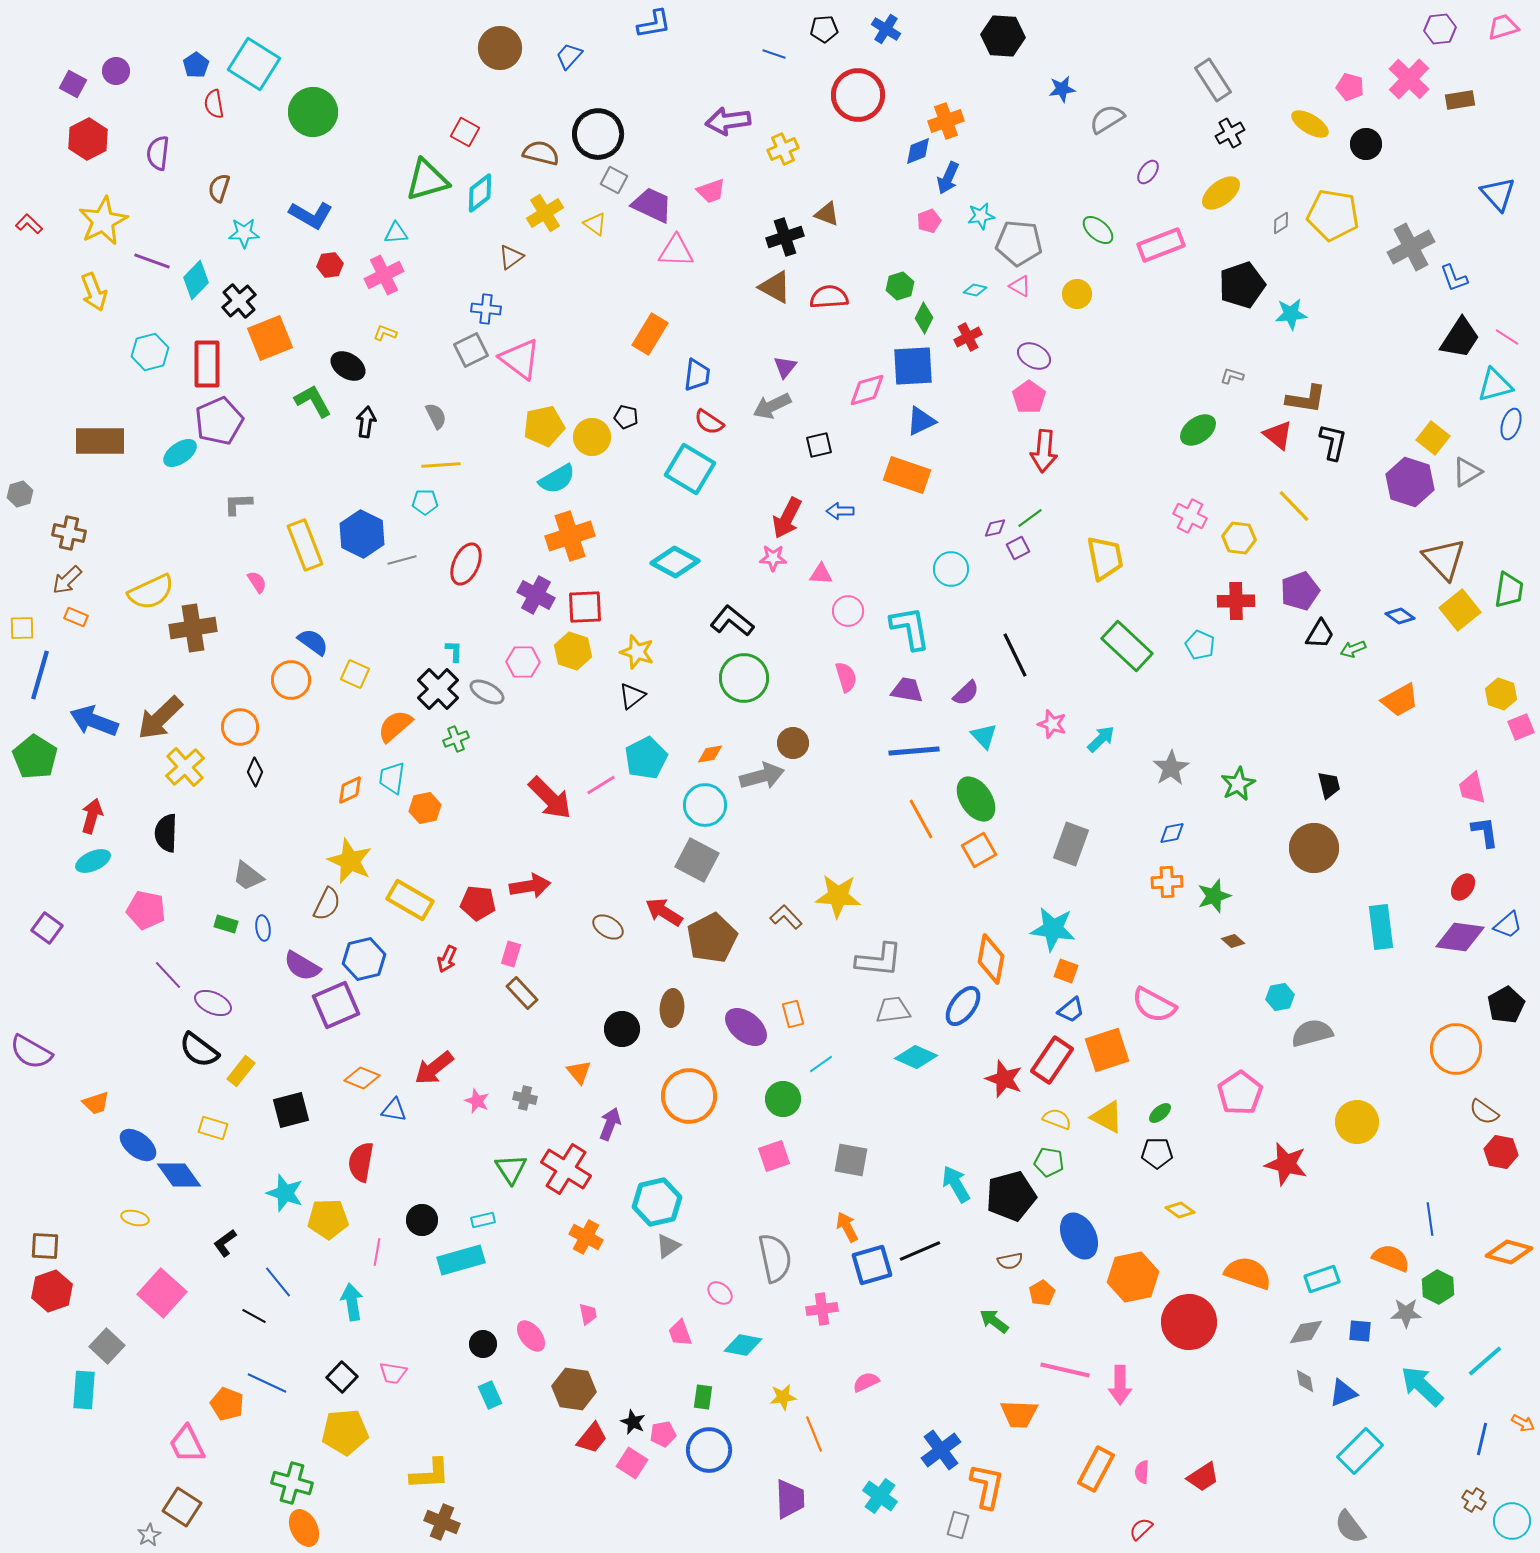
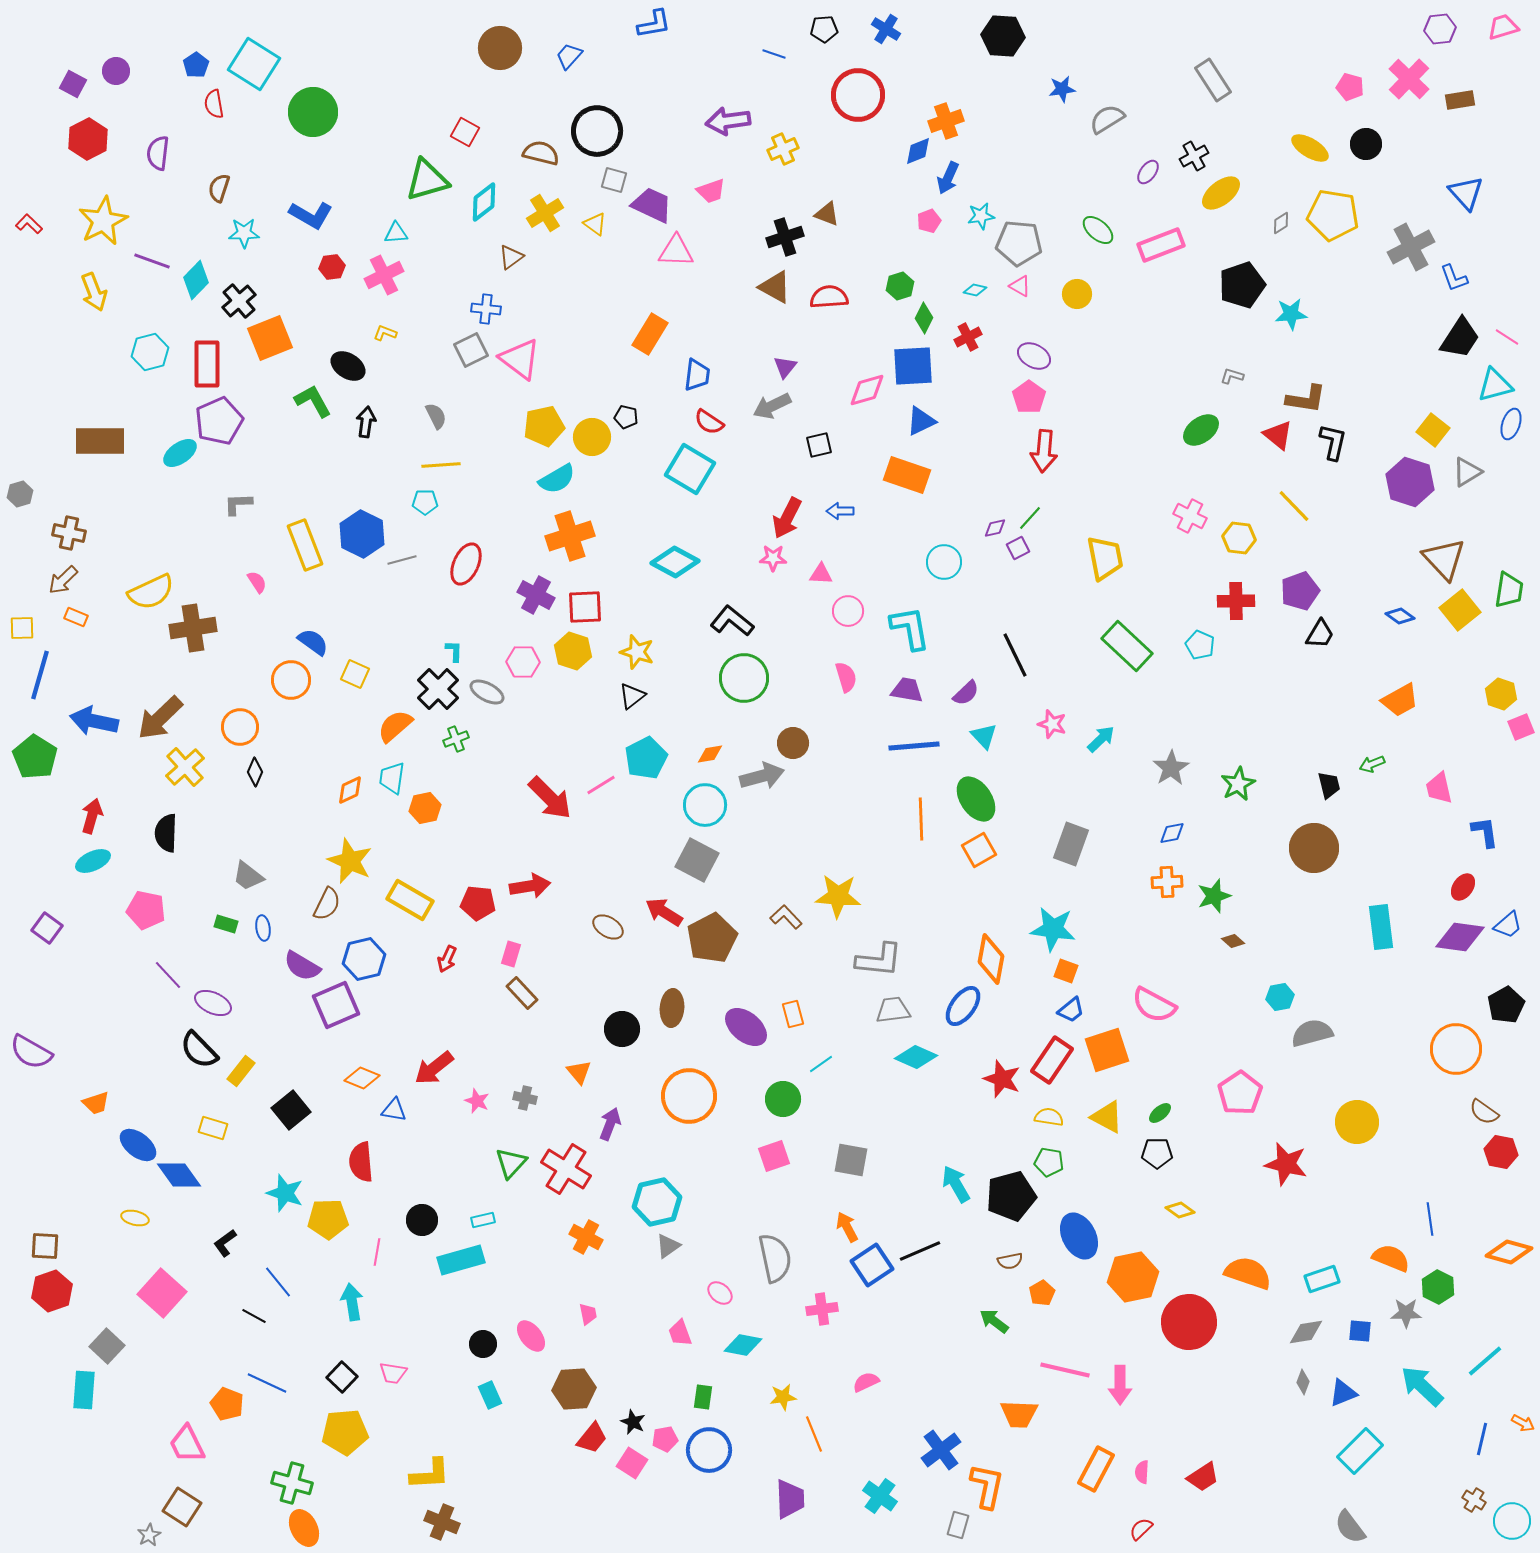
yellow ellipse at (1310, 124): moved 24 px down
black cross at (1230, 133): moved 36 px left, 23 px down
black circle at (598, 134): moved 1 px left, 3 px up
gray square at (614, 180): rotated 12 degrees counterclockwise
cyan diamond at (480, 193): moved 4 px right, 9 px down
blue triangle at (1498, 194): moved 32 px left, 1 px up
red hexagon at (330, 265): moved 2 px right, 2 px down
green ellipse at (1198, 430): moved 3 px right
yellow square at (1433, 438): moved 8 px up
green line at (1030, 518): rotated 12 degrees counterclockwise
cyan circle at (951, 569): moved 7 px left, 7 px up
brown arrow at (67, 580): moved 4 px left
green arrow at (1353, 649): moved 19 px right, 115 px down
blue arrow at (94, 721): rotated 9 degrees counterclockwise
blue line at (914, 751): moved 5 px up
pink trapezoid at (1472, 788): moved 33 px left
orange line at (921, 819): rotated 27 degrees clockwise
black semicircle at (199, 1050): rotated 9 degrees clockwise
red star at (1004, 1079): moved 2 px left
black square at (291, 1110): rotated 24 degrees counterclockwise
yellow semicircle at (1057, 1119): moved 8 px left, 2 px up; rotated 12 degrees counterclockwise
red semicircle at (361, 1162): rotated 15 degrees counterclockwise
green triangle at (511, 1169): moved 6 px up; rotated 16 degrees clockwise
blue square at (872, 1265): rotated 18 degrees counterclockwise
gray diamond at (1305, 1381): moved 2 px left, 1 px down; rotated 30 degrees clockwise
brown hexagon at (574, 1389): rotated 12 degrees counterclockwise
pink pentagon at (663, 1434): moved 2 px right, 5 px down
